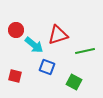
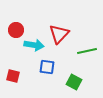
red triangle: moved 1 px right, 1 px up; rotated 30 degrees counterclockwise
cyan arrow: rotated 30 degrees counterclockwise
green line: moved 2 px right
blue square: rotated 14 degrees counterclockwise
red square: moved 2 px left
